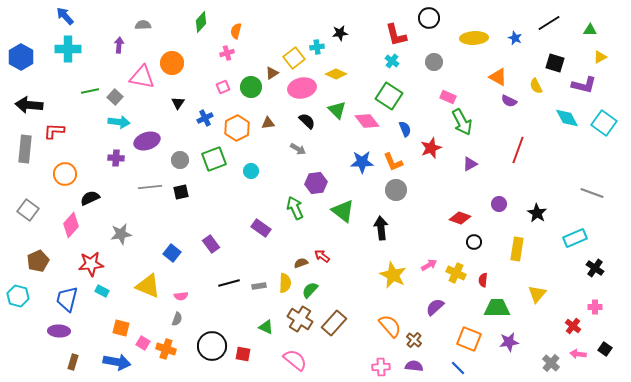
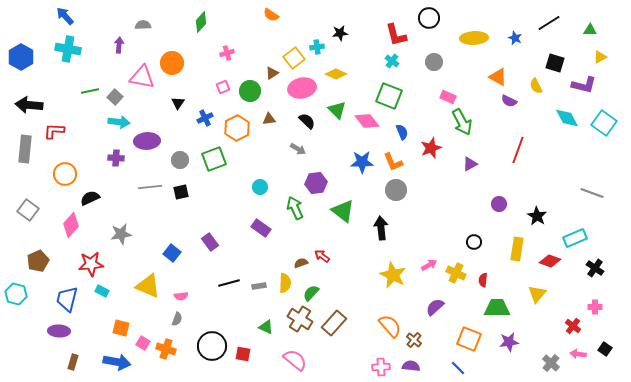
orange semicircle at (236, 31): moved 35 px right, 16 px up; rotated 70 degrees counterclockwise
cyan cross at (68, 49): rotated 10 degrees clockwise
green circle at (251, 87): moved 1 px left, 4 px down
green square at (389, 96): rotated 12 degrees counterclockwise
brown triangle at (268, 123): moved 1 px right, 4 px up
blue semicircle at (405, 129): moved 3 px left, 3 px down
purple ellipse at (147, 141): rotated 15 degrees clockwise
cyan circle at (251, 171): moved 9 px right, 16 px down
black star at (537, 213): moved 3 px down
red diamond at (460, 218): moved 90 px right, 43 px down
purple rectangle at (211, 244): moved 1 px left, 2 px up
green semicircle at (310, 290): moved 1 px right, 3 px down
cyan hexagon at (18, 296): moved 2 px left, 2 px up
purple semicircle at (414, 366): moved 3 px left
